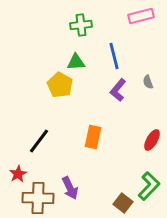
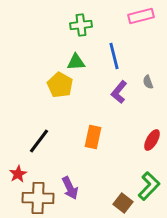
purple L-shape: moved 1 px right, 2 px down
